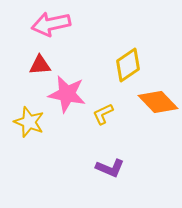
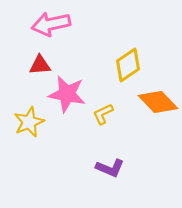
yellow star: rotated 28 degrees clockwise
